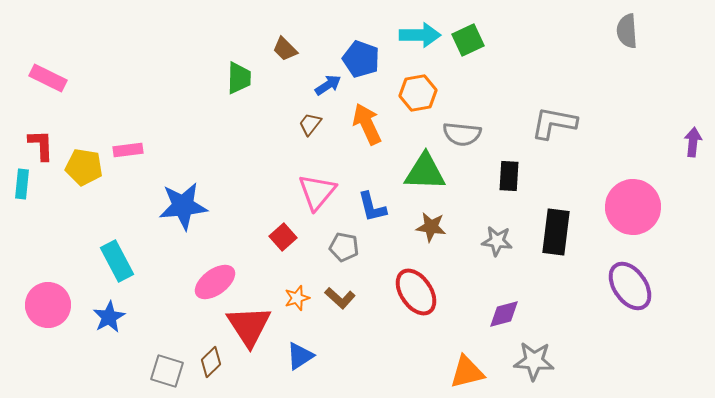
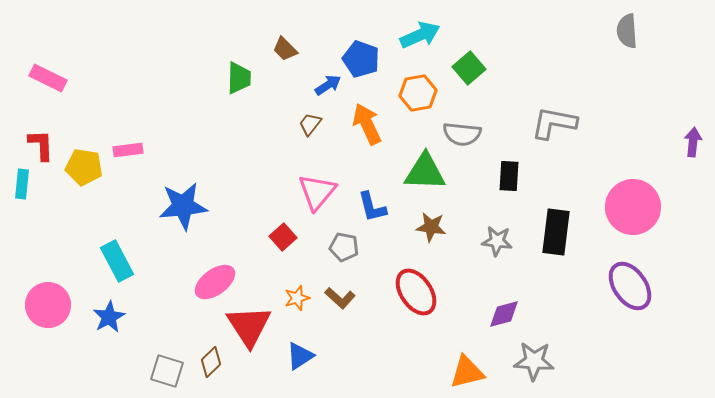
cyan arrow at (420, 35): rotated 24 degrees counterclockwise
green square at (468, 40): moved 1 px right, 28 px down; rotated 16 degrees counterclockwise
